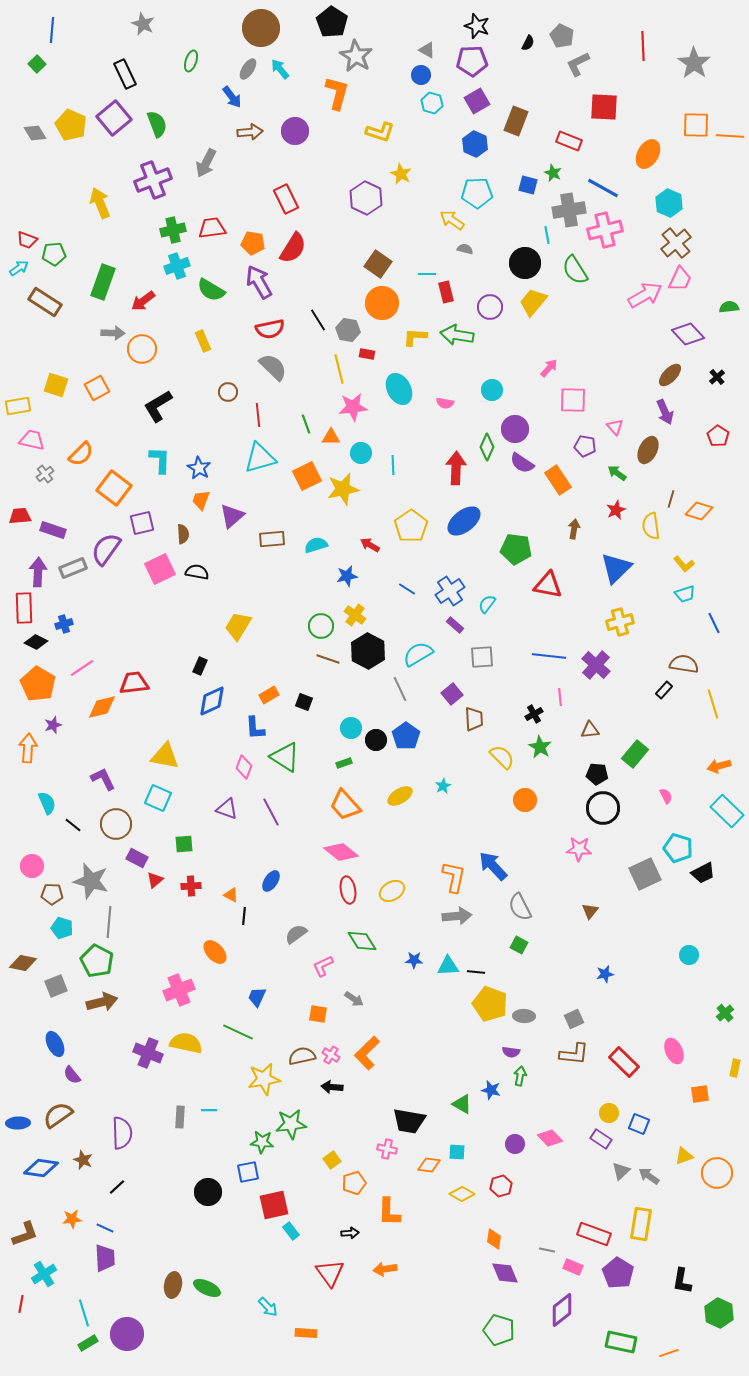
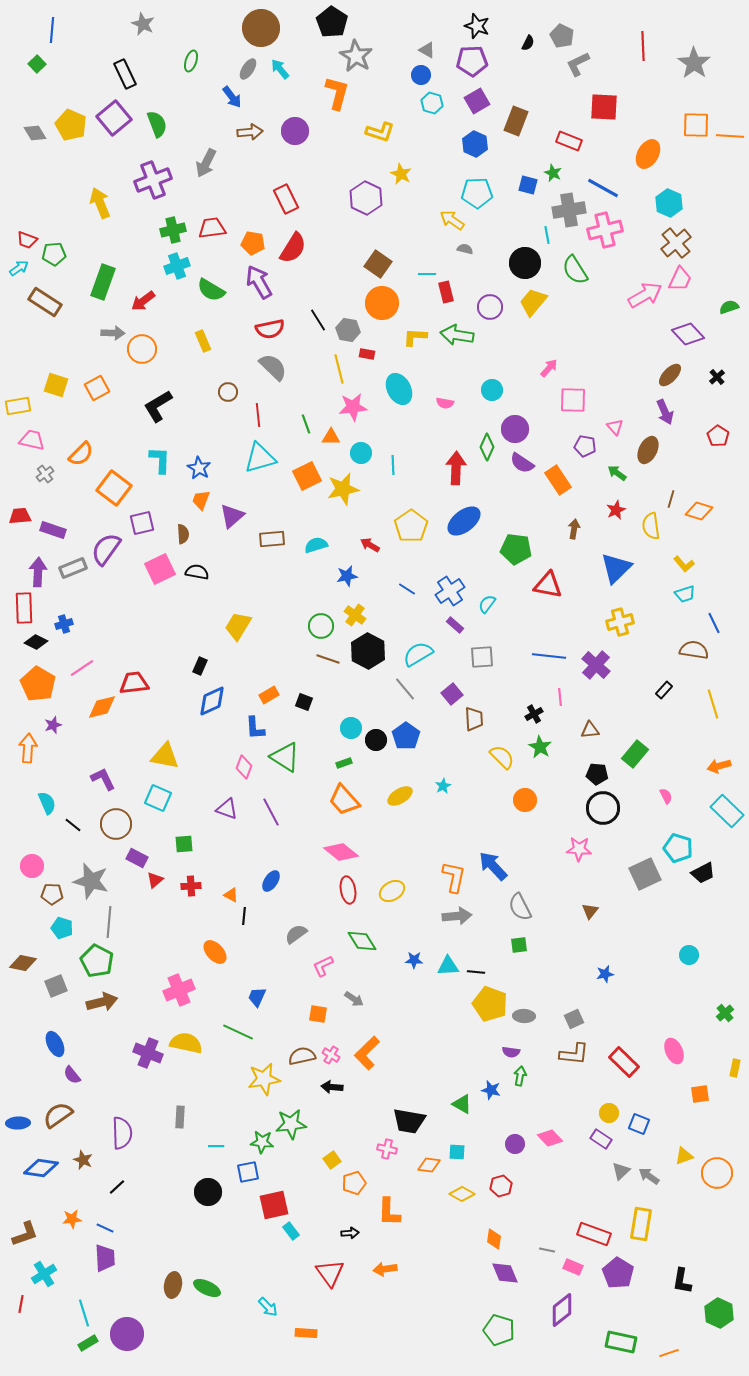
green semicircle at (729, 307): rotated 12 degrees counterclockwise
brown semicircle at (684, 664): moved 10 px right, 14 px up
gray line at (400, 689): moved 5 px right; rotated 15 degrees counterclockwise
orange trapezoid at (345, 805): moved 1 px left, 5 px up
green square at (519, 945): rotated 36 degrees counterclockwise
cyan line at (209, 1110): moved 7 px right, 36 px down
